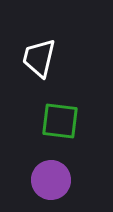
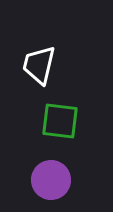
white trapezoid: moved 7 px down
